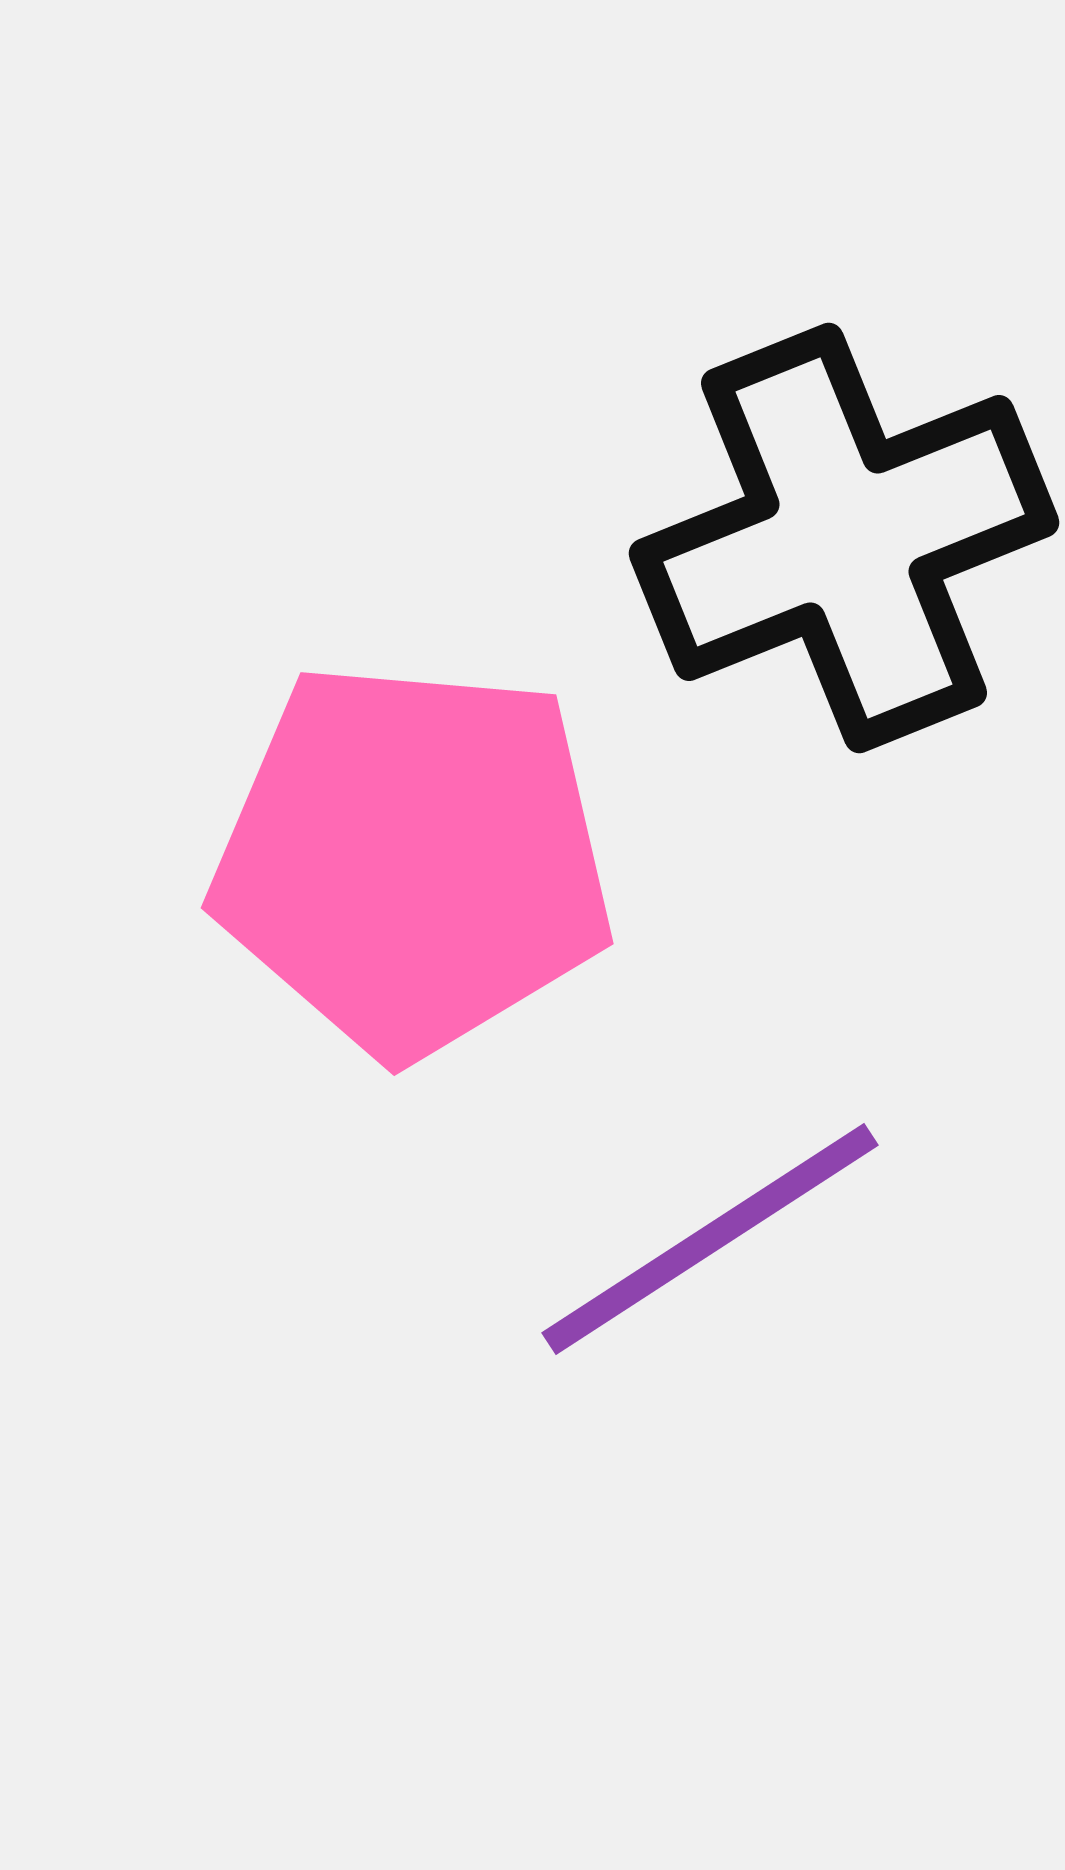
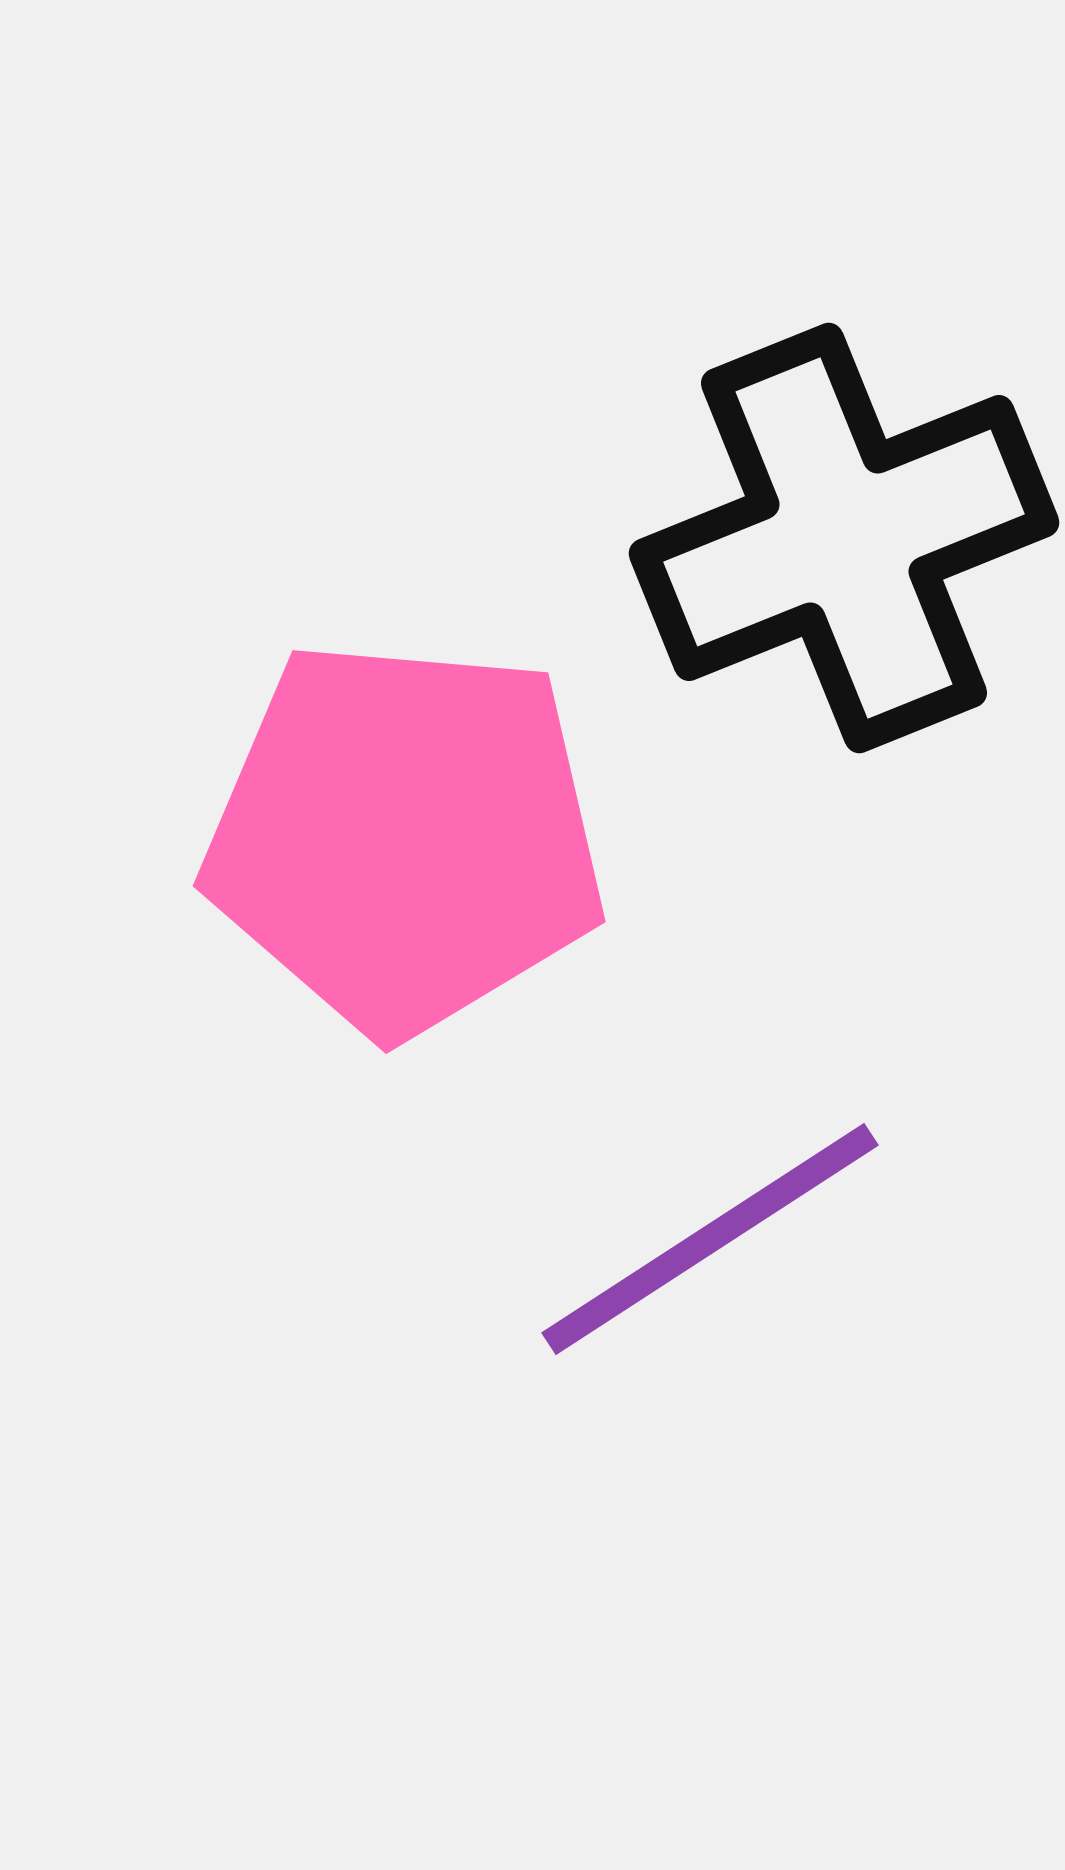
pink pentagon: moved 8 px left, 22 px up
